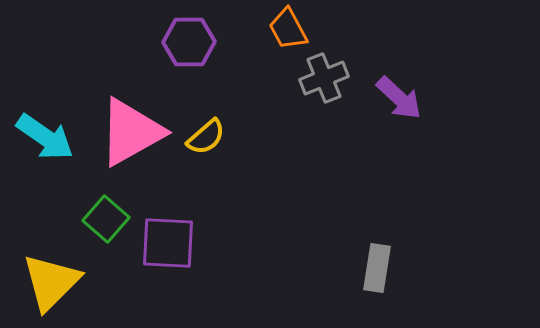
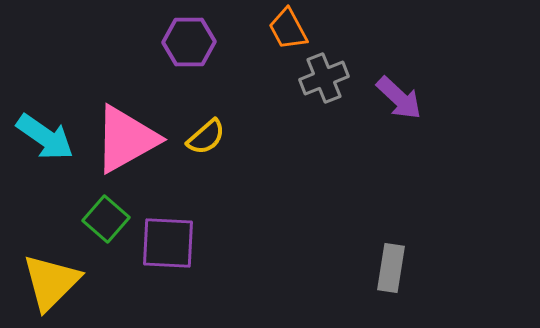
pink triangle: moved 5 px left, 7 px down
gray rectangle: moved 14 px right
